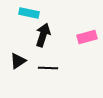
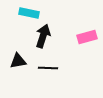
black arrow: moved 1 px down
black triangle: rotated 24 degrees clockwise
